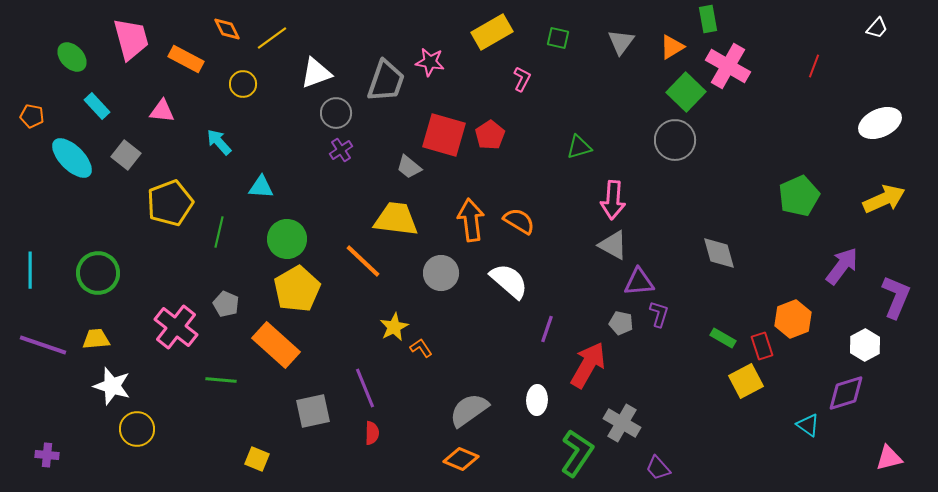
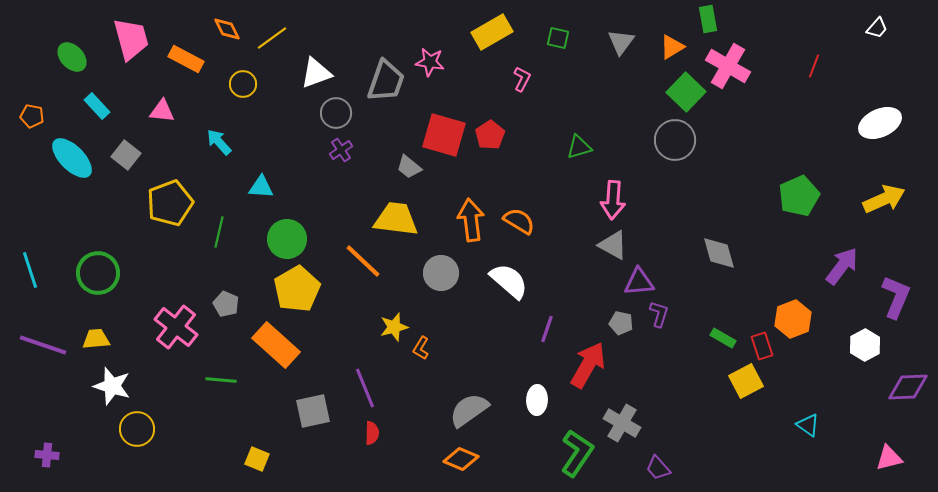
cyan line at (30, 270): rotated 18 degrees counterclockwise
yellow star at (394, 327): rotated 12 degrees clockwise
orange L-shape at (421, 348): rotated 115 degrees counterclockwise
purple diamond at (846, 393): moved 62 px right, 6 px up; rotated 15 degrees clockwise
